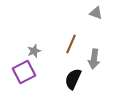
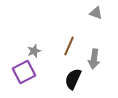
brown line: moved 2 px left, 2 px down
